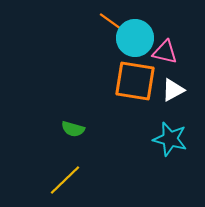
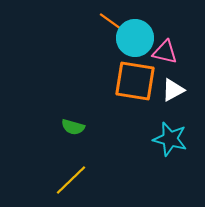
green semicircle: moved 2 px up
yellow line: moved 6 px right
